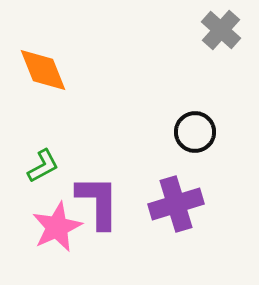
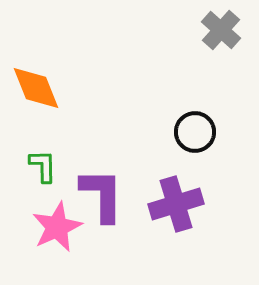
orange diamond: moved 7 px left, 18 px down
green L-shape: rotated 63 degrees counterclockwise
purple L-shape: moved 4 px right, 7 px up
